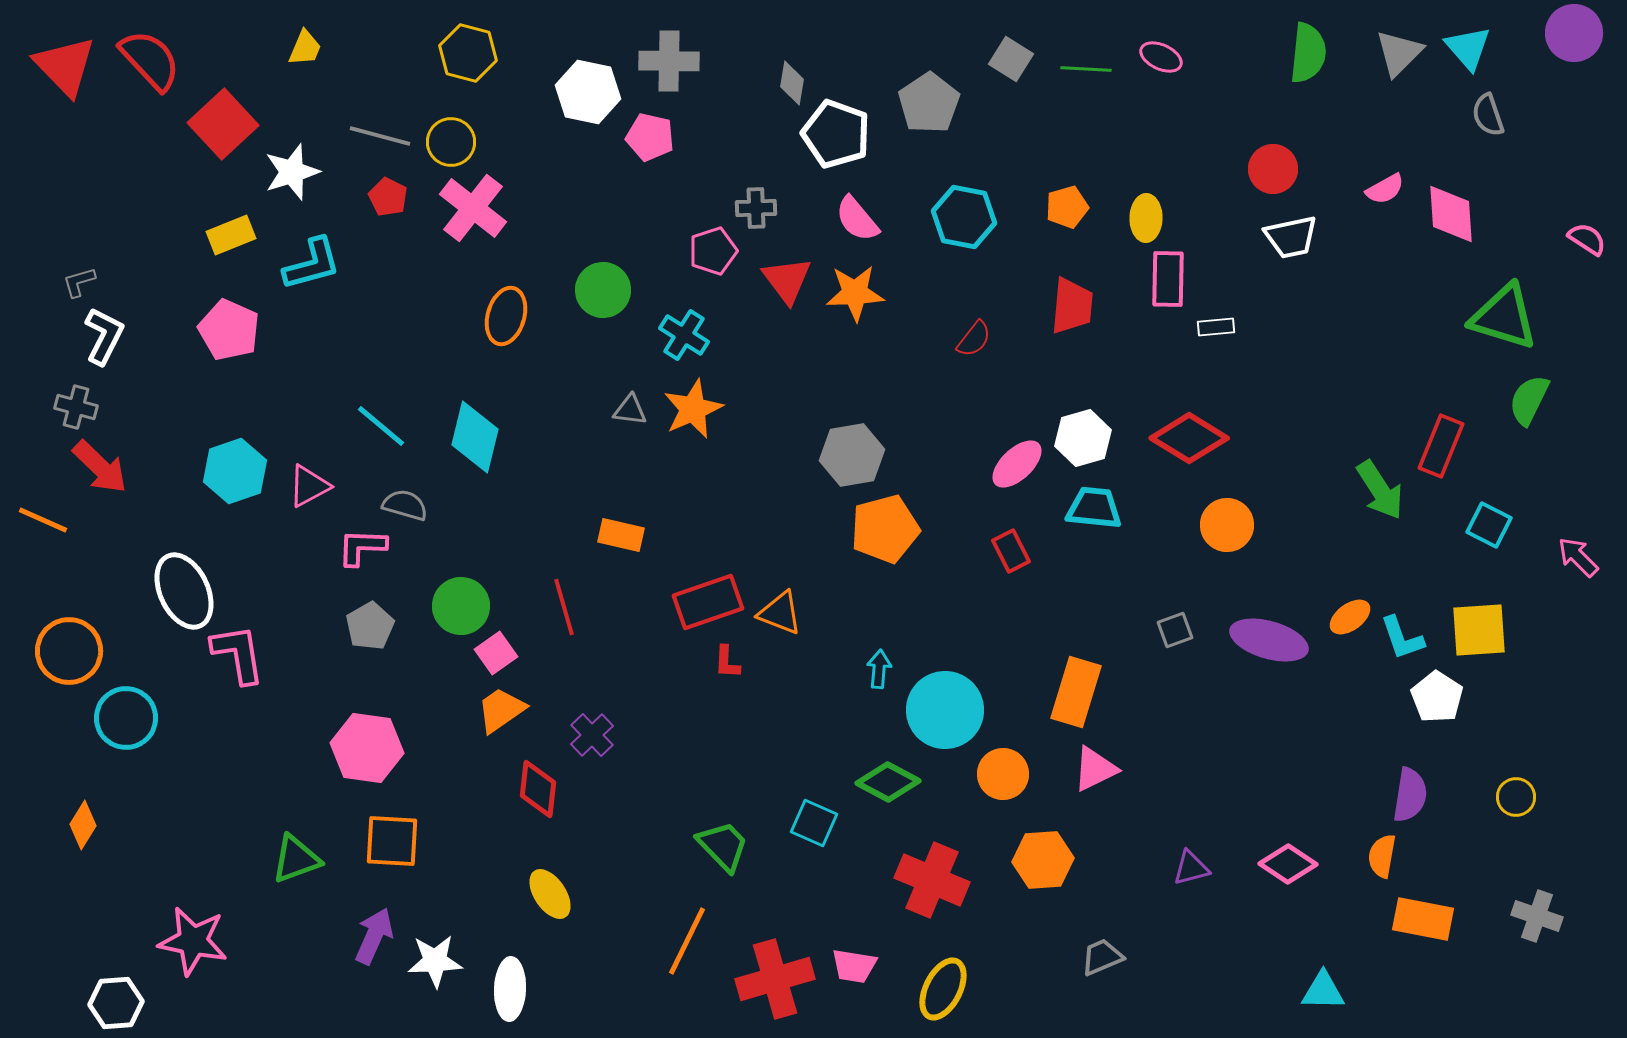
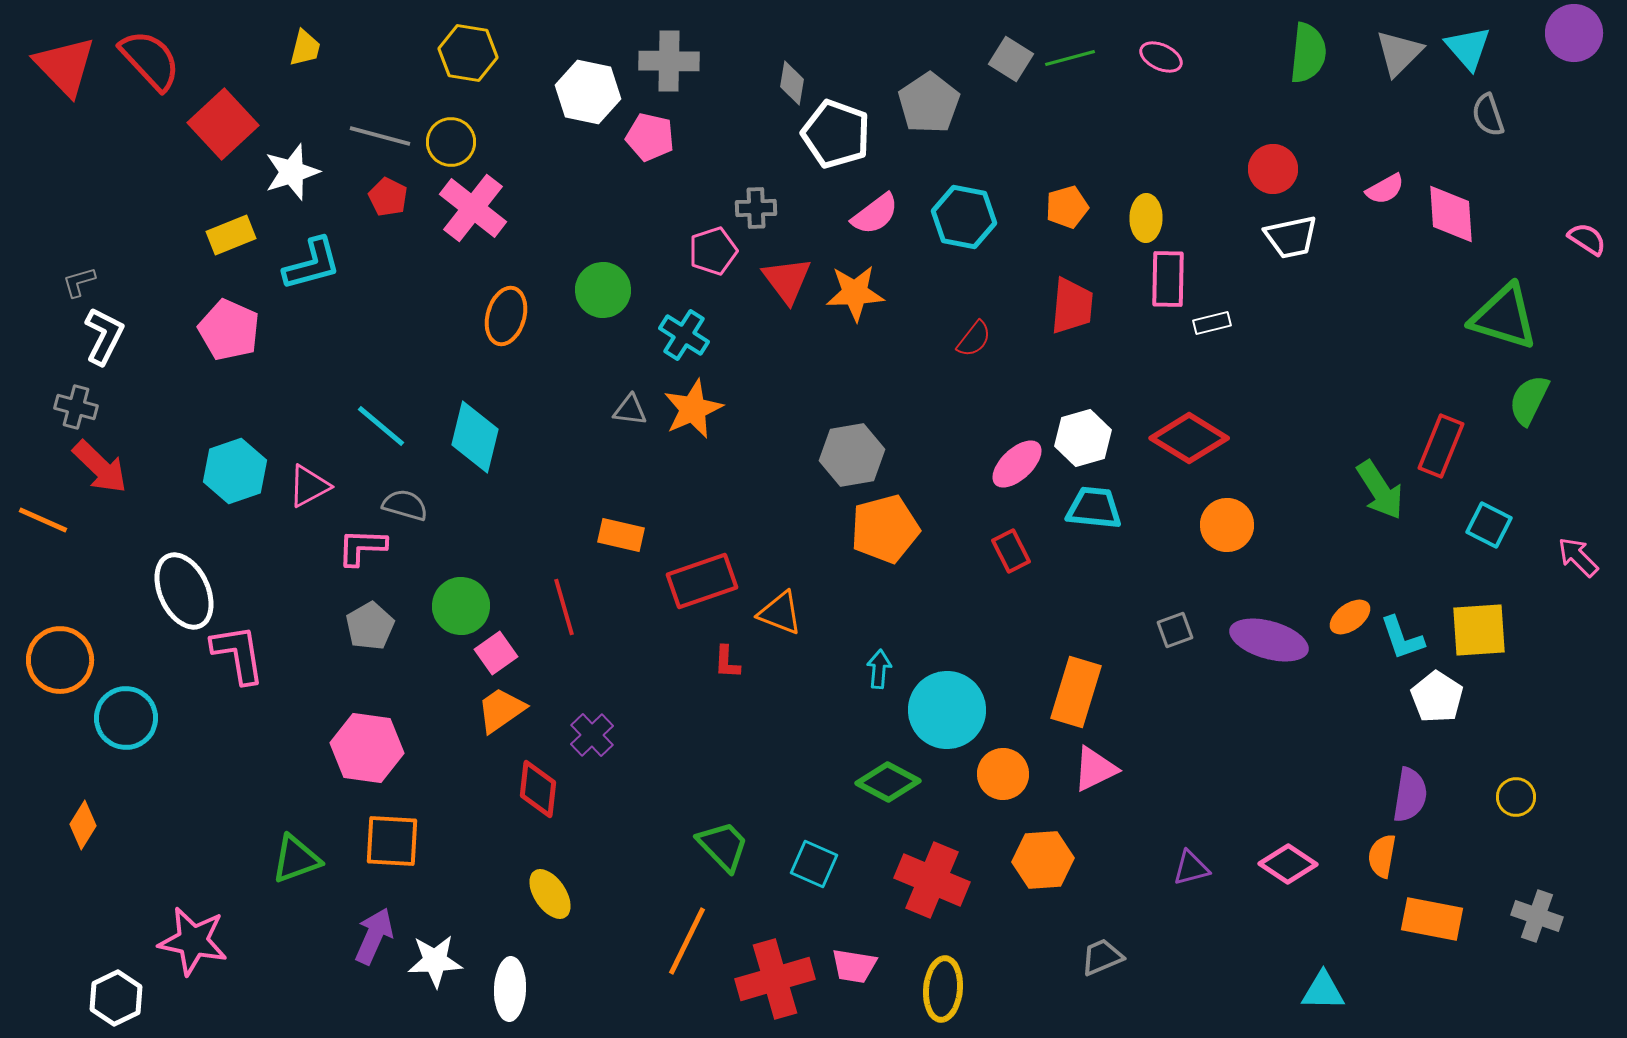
yellow trapezoid at (305, 48): rotated 9 degrees counterclockwise
yellow hexagon at (468, 53): rotated 6 degrees counterclockwise
green line at (1086, 69): moved 16 px left, 11 px up; rotated 18 degrees counterclockwise
pink semicircle at (857, 219): moved 18 px right, 5 px up; rotated 87 degrees counterclockwise
white rectangle at (1216, 327): moved 4 px left, 4 px up; rotated 9 degrees counterclockwise
red rectangle at (708, 602): moved 6 px left, 21 px up
orange circle at (69, 651): moved 9 px left, 9 px down
cyan circle at (945, 710): moved 2 px right
cyan square at (814, 823): moved 41 px down
orange rectangle at (1423, 919): moved 9 px right
yellow ellipse at (943, 989): rotated 22 degrees counterclockwise
white hexagon at (116, 1003): moved 5 px up; rotated 22 degrees counterclockwise
